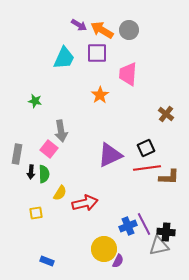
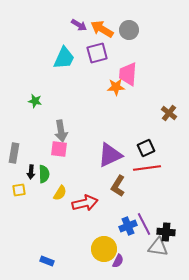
orange arrow: moved 1 px up
purple square: rotated 15 degrees counterclockwise
orange star: moved 16 px right, 8 px up; rotated 30 degrees clockwise
brown cross: moved 3 px right, 1 px up
pink square: moved 10 px right; rotated 30 degrees counterclockwise
gray rectangle: moved 3 px left, 1 px up
brown L-shape: moved 51 px left, 9 px down; rotated 120 degrees clockwise
yellow square: moved 17 px left, 23 px up
gray triangle: moved 1 px left, 1 px down; rotated 20 degrees clockwise
